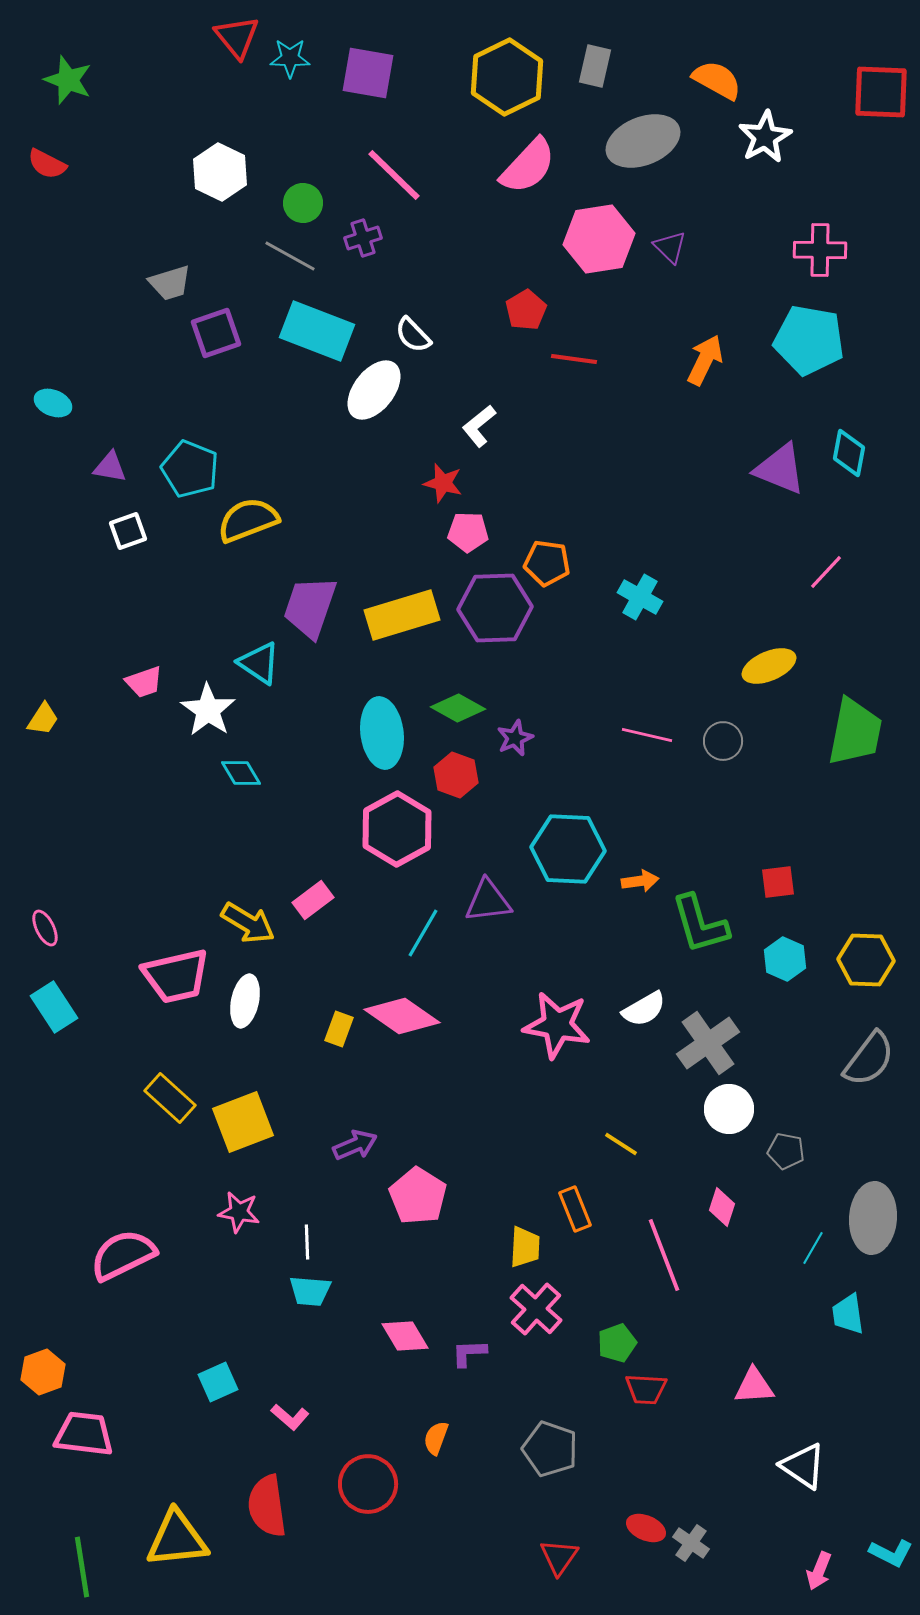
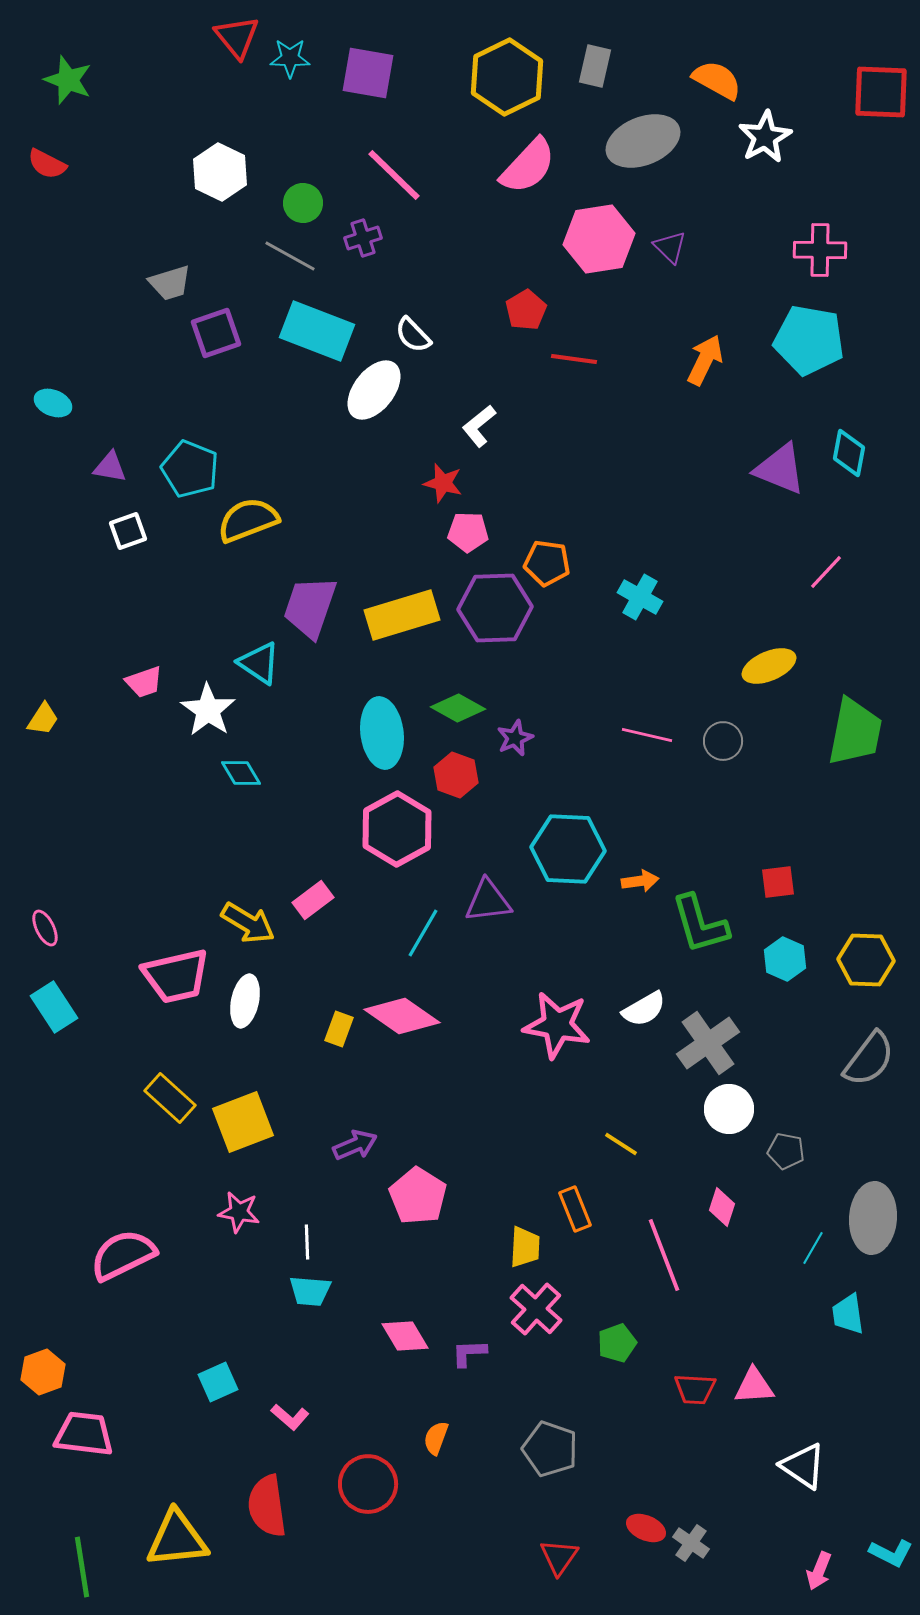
red trapezoid at (646, 1389): moved 49 px right
